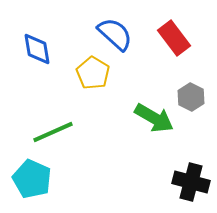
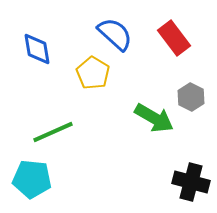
cyan pentagon: rotated 18 degrees counterclockwise
